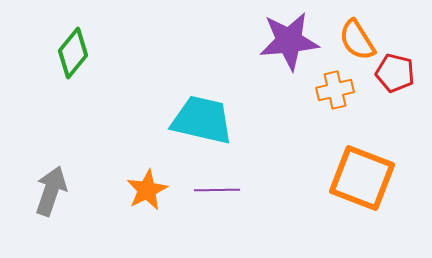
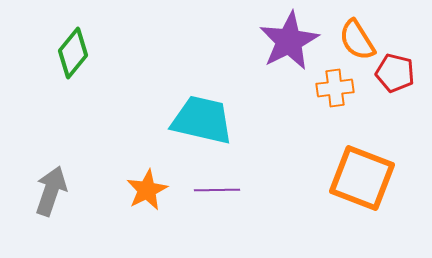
purple star: rotated 22 degrees counterclockwise
orange cross: moved 2 px up; rotated 6 degrees clockwise
